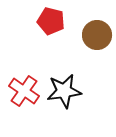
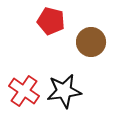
brown circle: moved 6 px left, 7 px down
